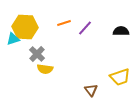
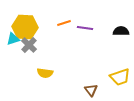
purple line: rotated 56 degrees clockwise
gray cross: moved 8 px left, 9 px up
yellow semicircle: moved 4 px down
